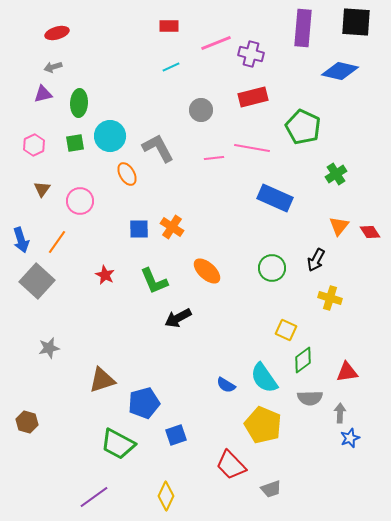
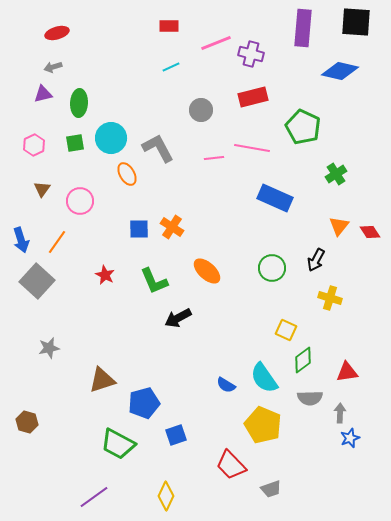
cyan circle at (110, 136): moved 1 px right, 2 px down
